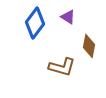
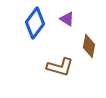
purple triangle: moved 1 px left, 2 px down
brown L-shape: moved 2 px left
